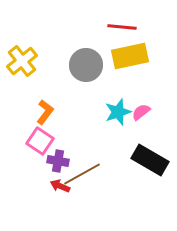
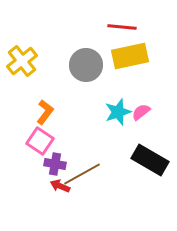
purple cross: moved 3 px left, 3 px down
